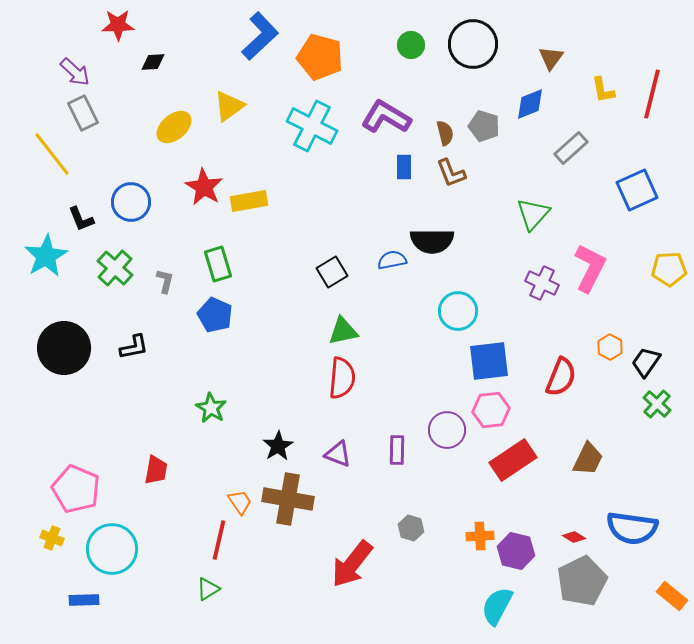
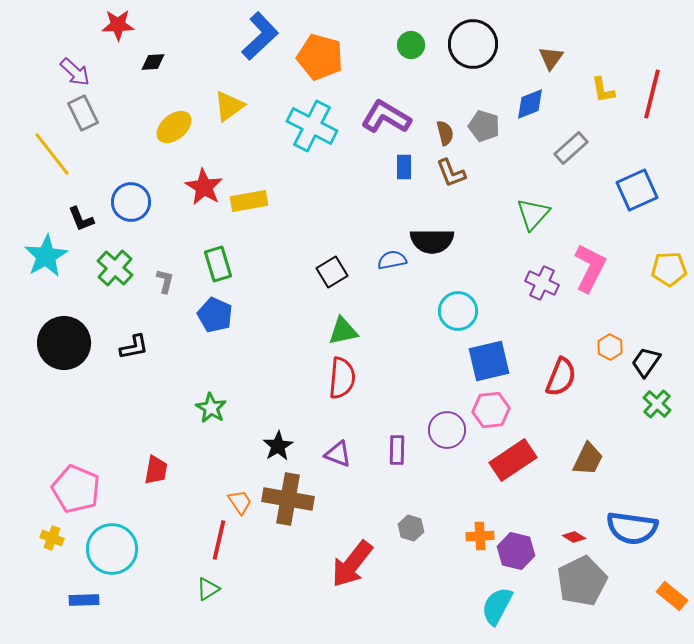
black circle at (64, 348): moved 5 px up
blue square at (489, 361): rotated 6 degrees counterclockwise
